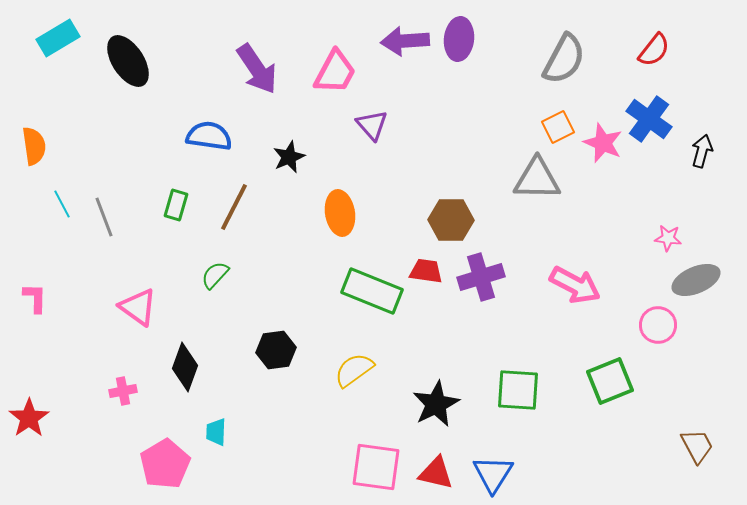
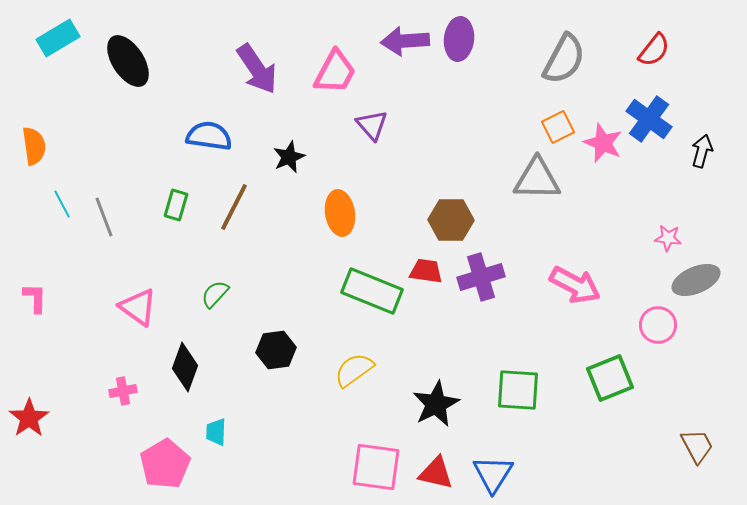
green semicircle at (215, 275): moved 19 px down
green square at (610, 381): moved 3 px up
